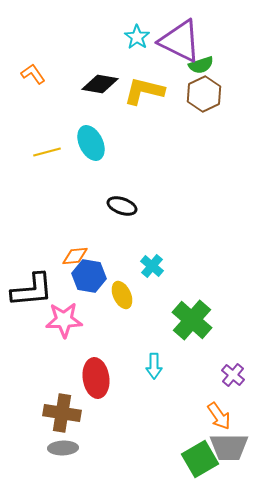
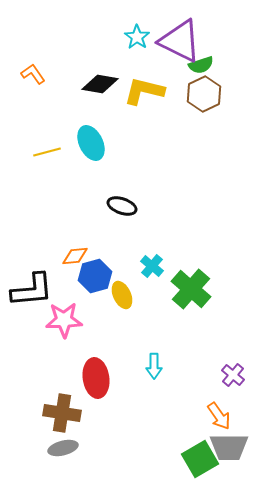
blue hexagon: moved 6 px right; rotated 24 degrees counterclockwise
green cross: moved 1 px left, 31 px up
gray ellipse: rotated 12 degrees counterclockwise
